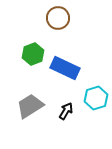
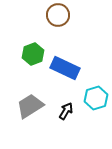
brown circle: moved 3 px up
